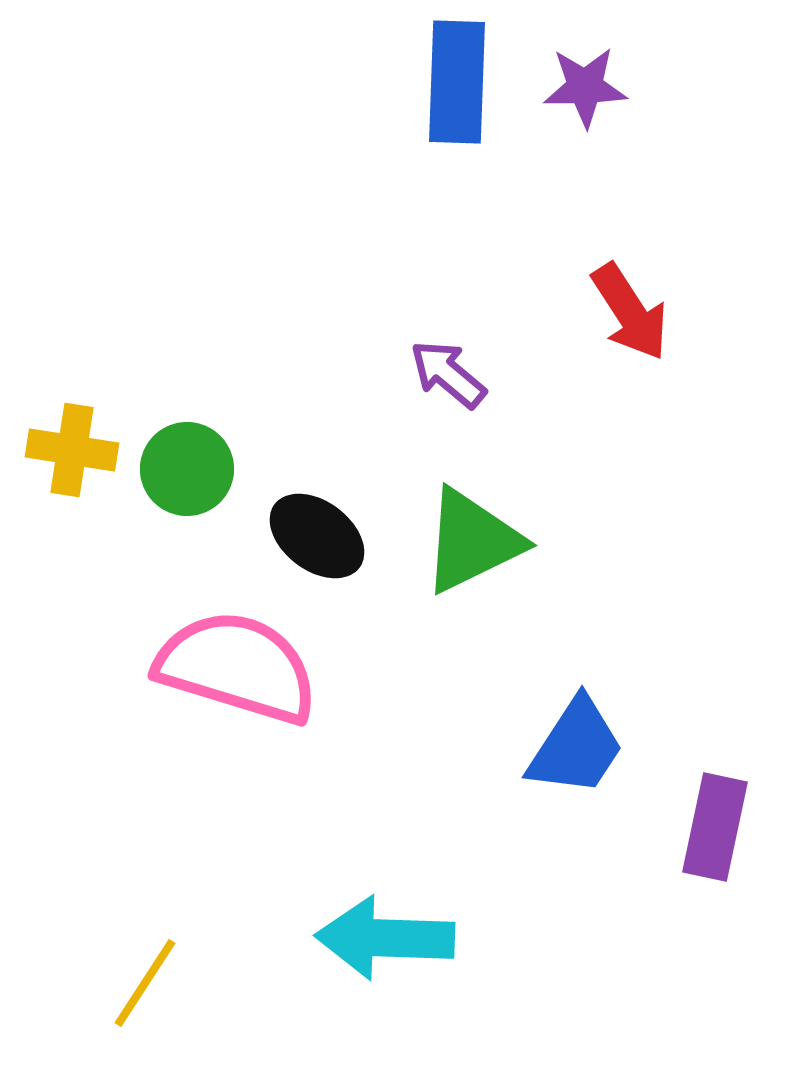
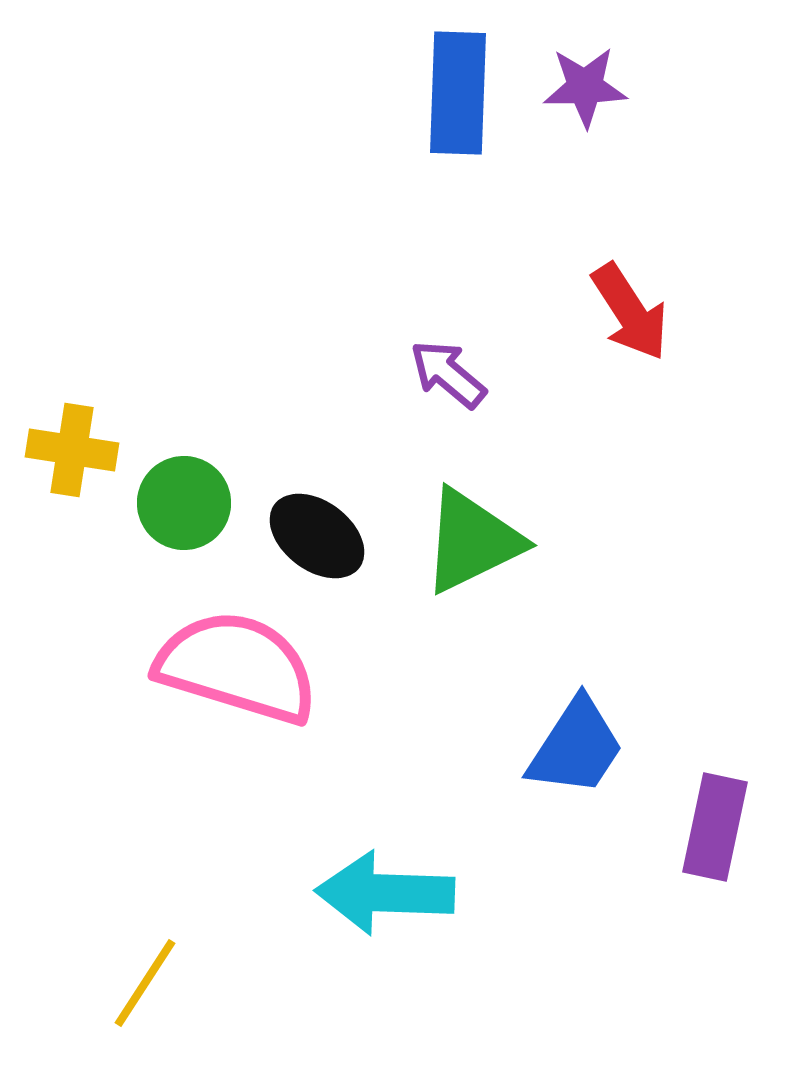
blue rectangle: moved 1 px right, 11 px down
green circle: moved 3 px left, 34 px down
cyan arrow: moved 45 px up
